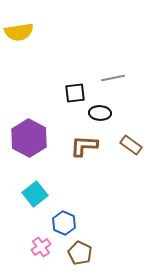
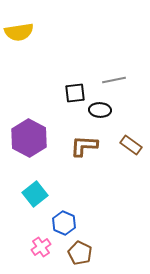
gray line: moved 1 px right, 2 px down
black ellipse: moved 3 px up
